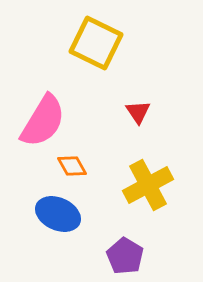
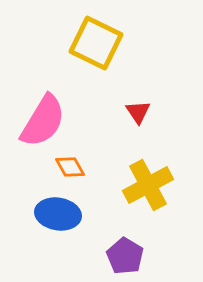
orange diamond: moved 2 px left, 1 px down
blue ellipse: rotated 15 degrees counterclockwise
